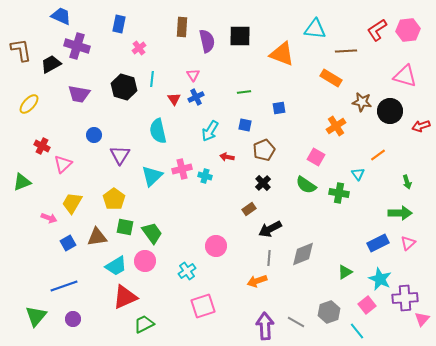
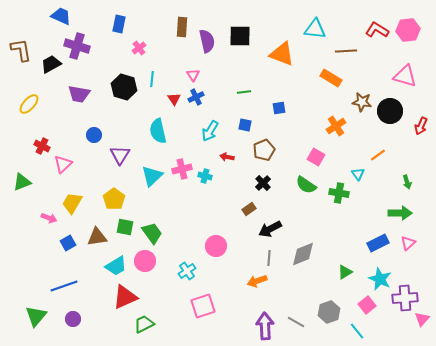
red L-shape at (377, 30): rotated 65 degrees clockwise
red arrow at (421, 126): rotated 48 degrees counterclockwise
